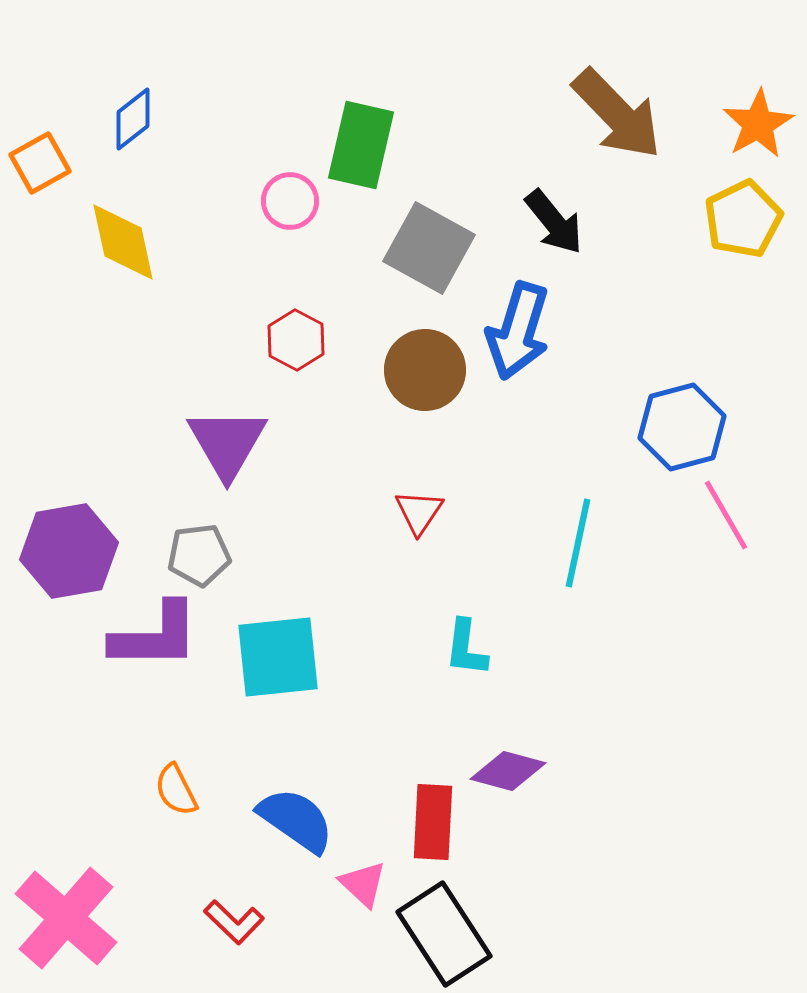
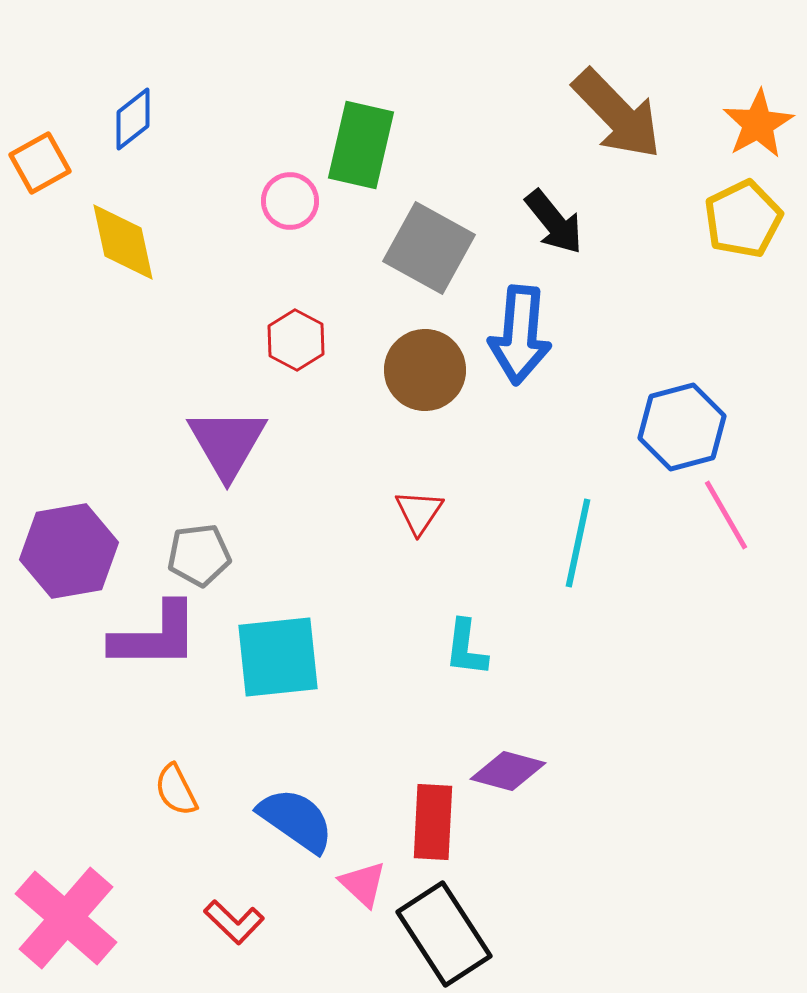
blue arrow: moved 2 px right, 4 px down; rotated 12 degrees counterclockwise
